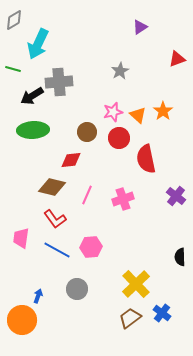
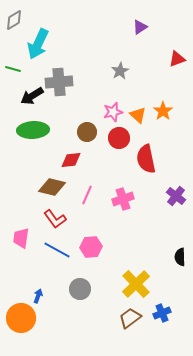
gray circle: moved 3 px right
blue cross: rotated 30 degrees clockwise
orange circle: moved 1 px left, 2 px up
